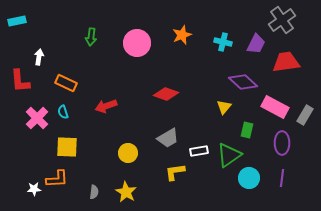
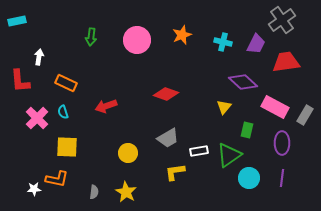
pink circle: moved 3 px up
orange L-shape: rotated 15 degrees clockwise
